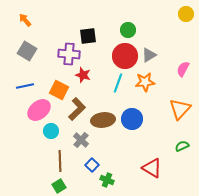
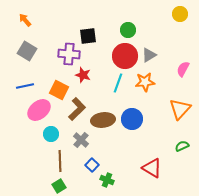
yellow circle: moved 6 px left
cyan circle: moved 3 px down
